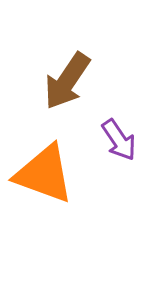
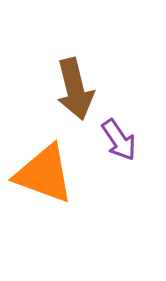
brown arrow: moved 8 px right, 8 px down; rotated 48 degrees counterclockwise
